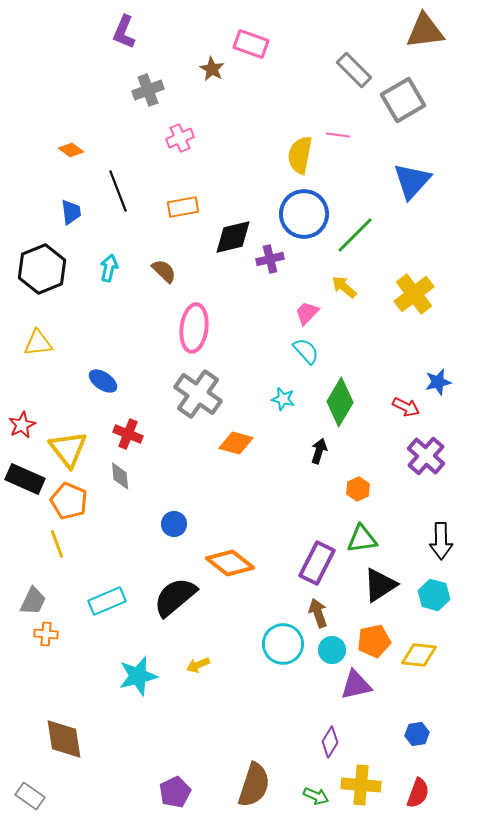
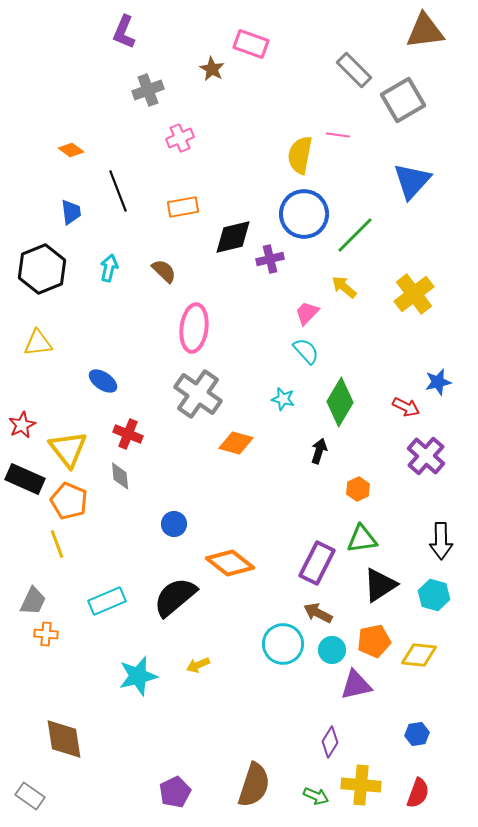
brown arrow at (318, 613): rotated 44 degrees counterclockwise
